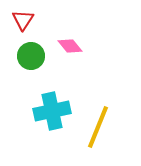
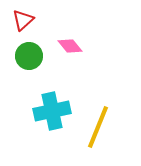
red triangle: rotated 15 degrees clockwise
green circle: moved 2 px left
